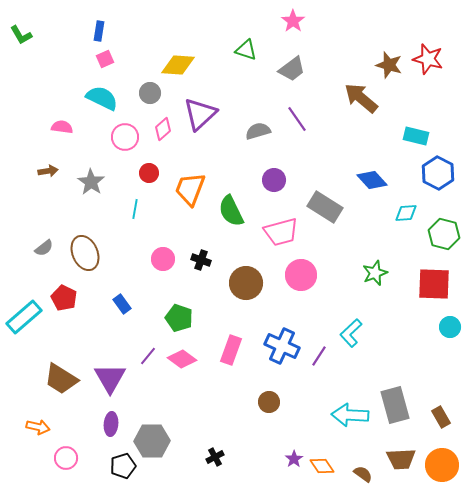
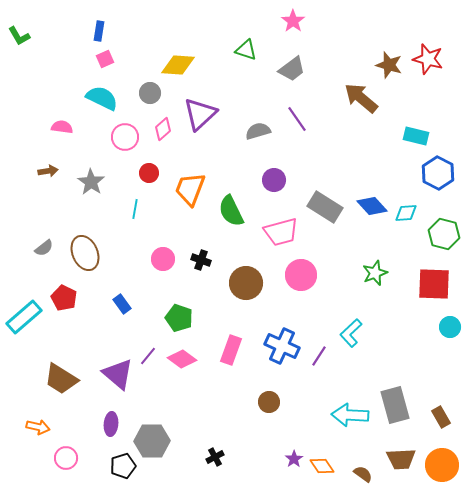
green L-shape at (21, 35): moved 2 px left, 1 px down
blue diamond at (372, 180): moved 26 px down
purple triangle at (110, 378): moved 8 px right, 4 px up; rotated 20 degrees counterclockwise
